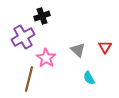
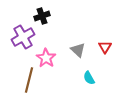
brown line: moved 1 px down
